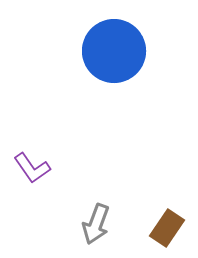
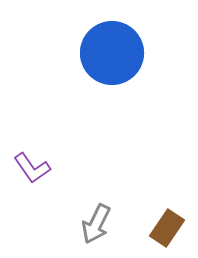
blue circle: moved 2 px left, 2 px down
gray arrow: rotated 6 degrees clockwise
